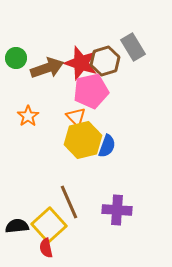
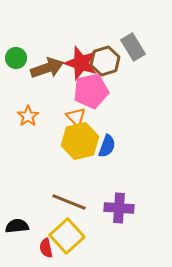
yellow hexagon: moved 3 px left, 1 px down
brown line: rotated 44 degrees counterclockwise
purple cross: moved 2 px right, 2 px up
yellow square: moved 18 px right, 11 px down
